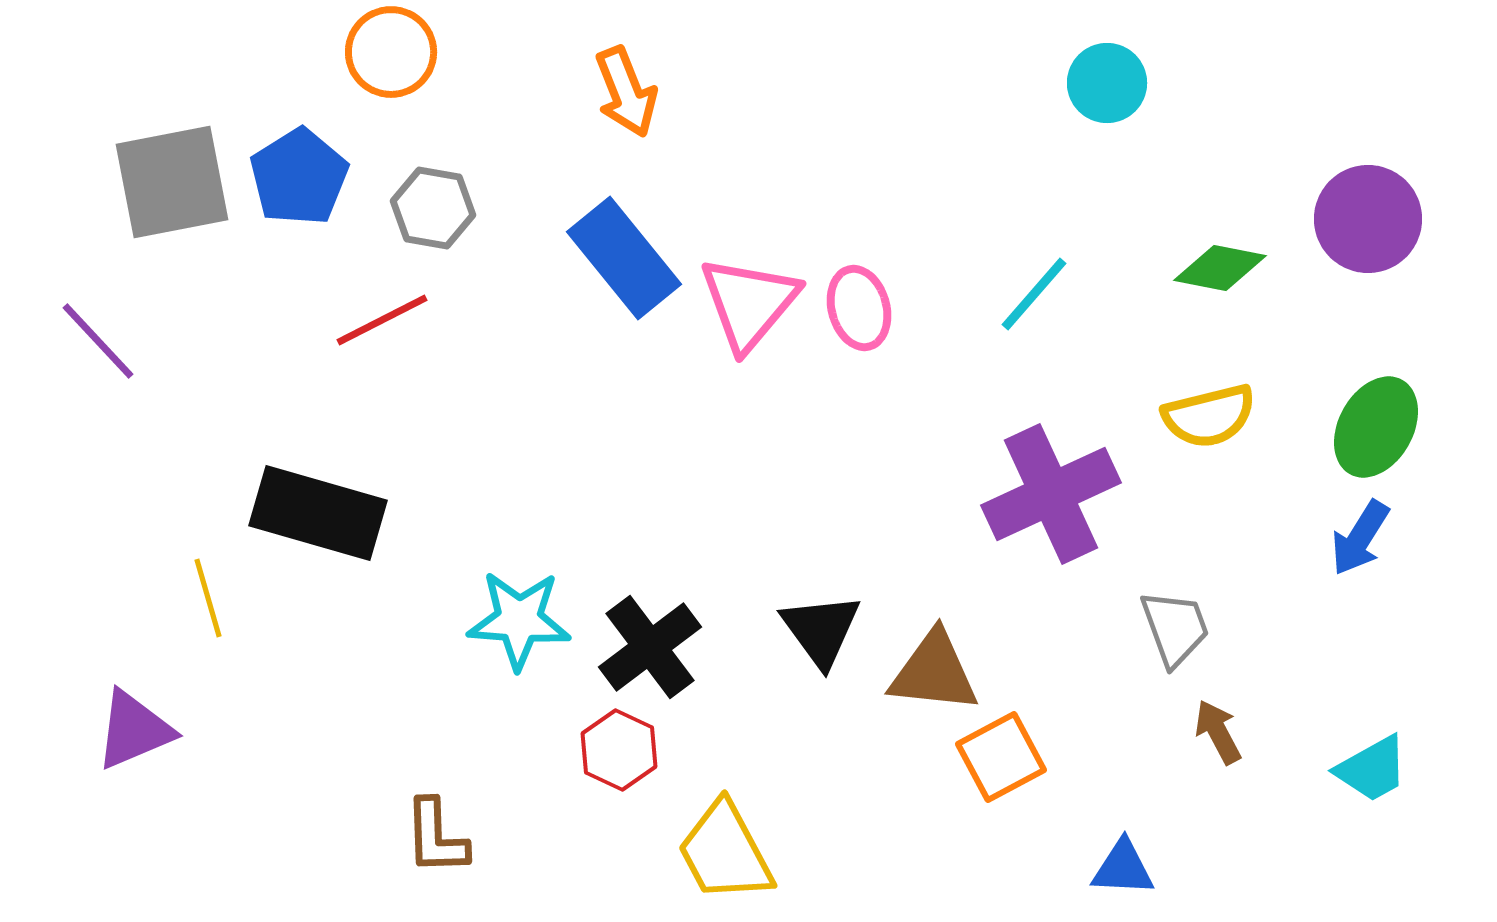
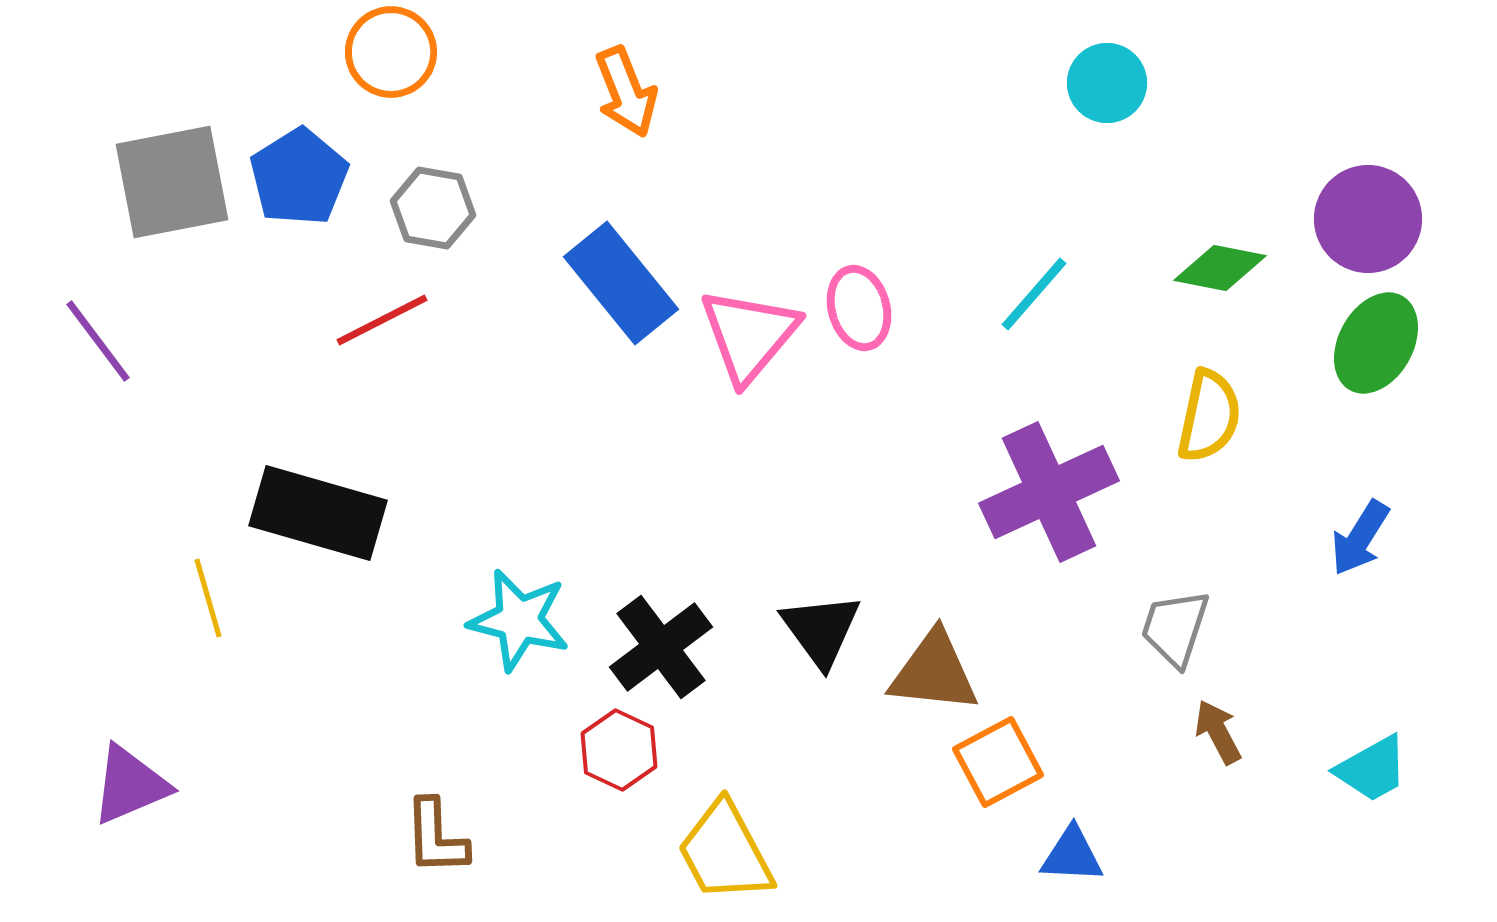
blue rectangle: moved 3 px left, 25 px down
pink triangle: moved 32 px down
purple line: rotated 6 degrees clockwise
yellow semicircle: rotated 64 degrees counterclockwise
green ellipse: moved 84 px up
purple cross: moved 2 px left, 2 px up
cyan star: rotated 10 degrees clockwise
gray trapezoid: rotated 142 degrees counterclockwise
black cross: moved 11 px right
purple triangle: moved 4 px left, 55 px down
orange square: moved 3 px left, 5 px down
blue triangle: moved 51 px left, 13 px up
